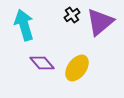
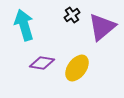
purple triangle: moved 2 px right, 5 px down
purple diamond: rotated 40 degrees counterclockwise
